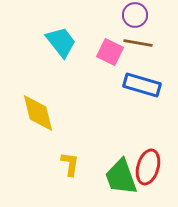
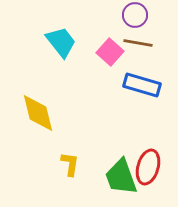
pink square: rotated 16 degrees clockwise
